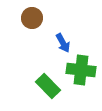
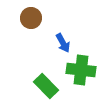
brown circle: moved 1 px left
green rectangle: moved 2 px left
